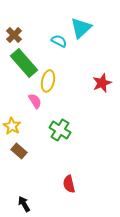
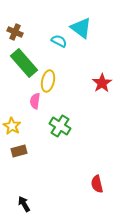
cyan triangle: rotated 40 degrees counterclockwise
brown cross: moved 1 px right, 3 px up; rotated 21 degrees counterclockwise
red star: rotated 12 degrees counterclockwise
pink semicircle: rotated 140 degrees counterclockwise
green cross: moved 4 px up
brown rectangle: rotated 56 degrees counterclockwise
red semicircle: moved 28 px right
